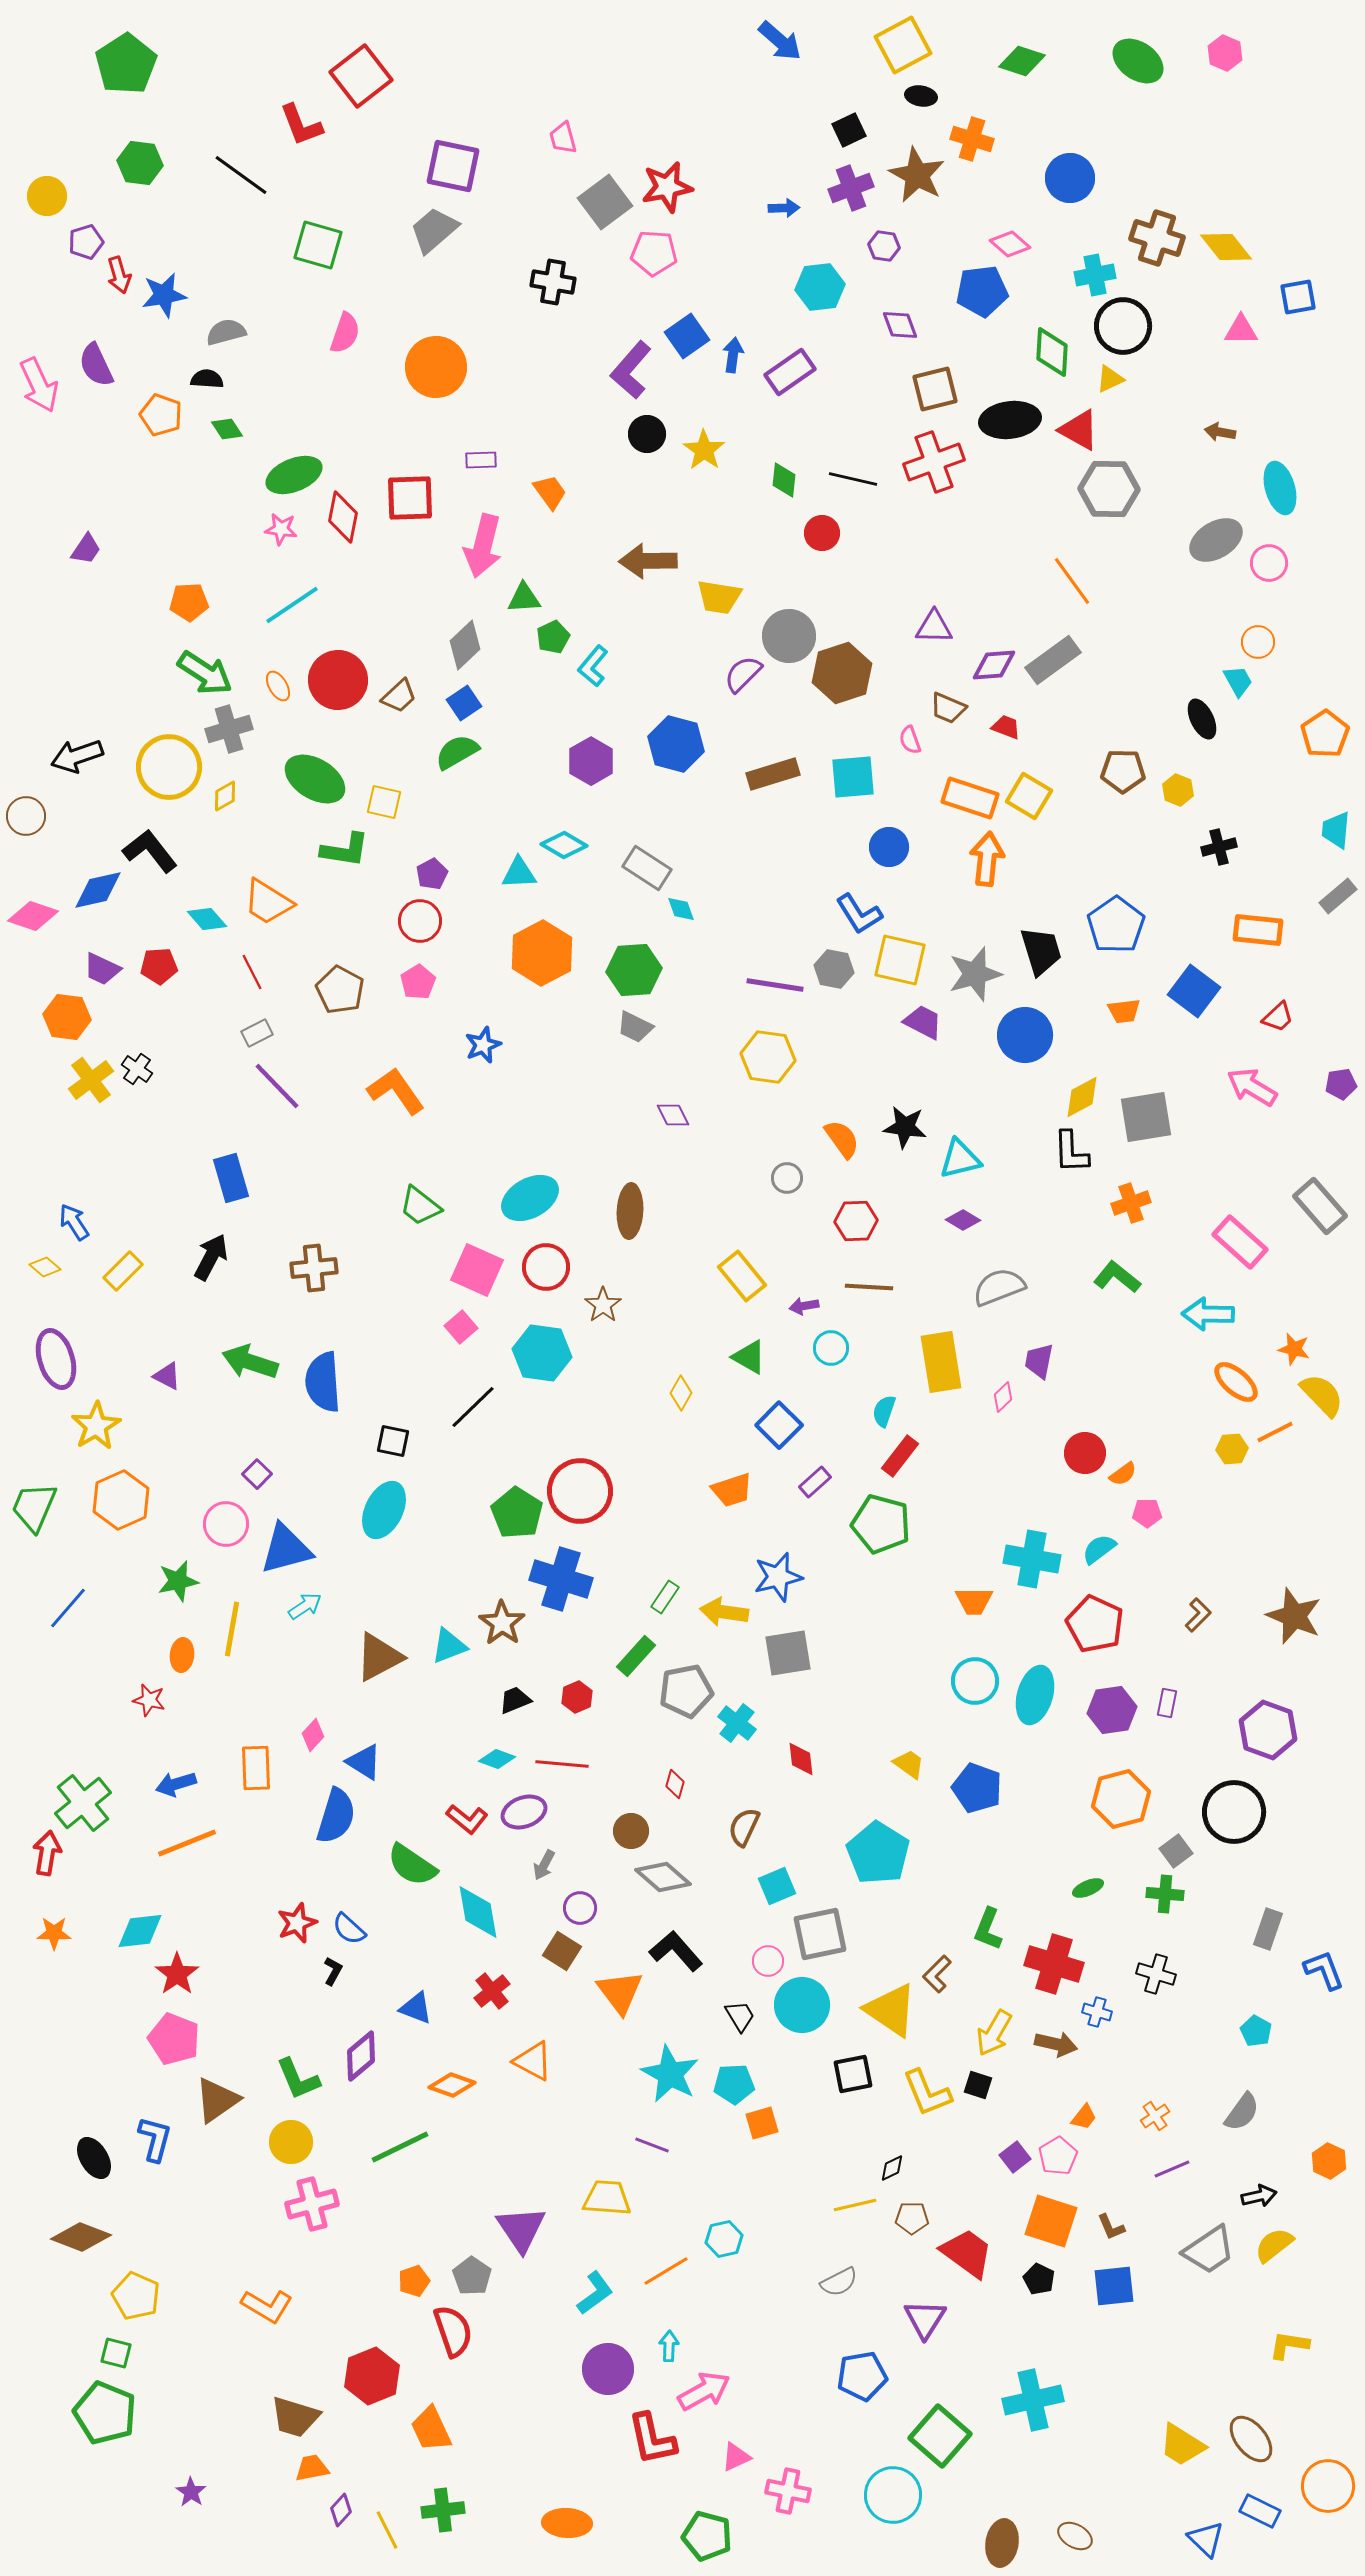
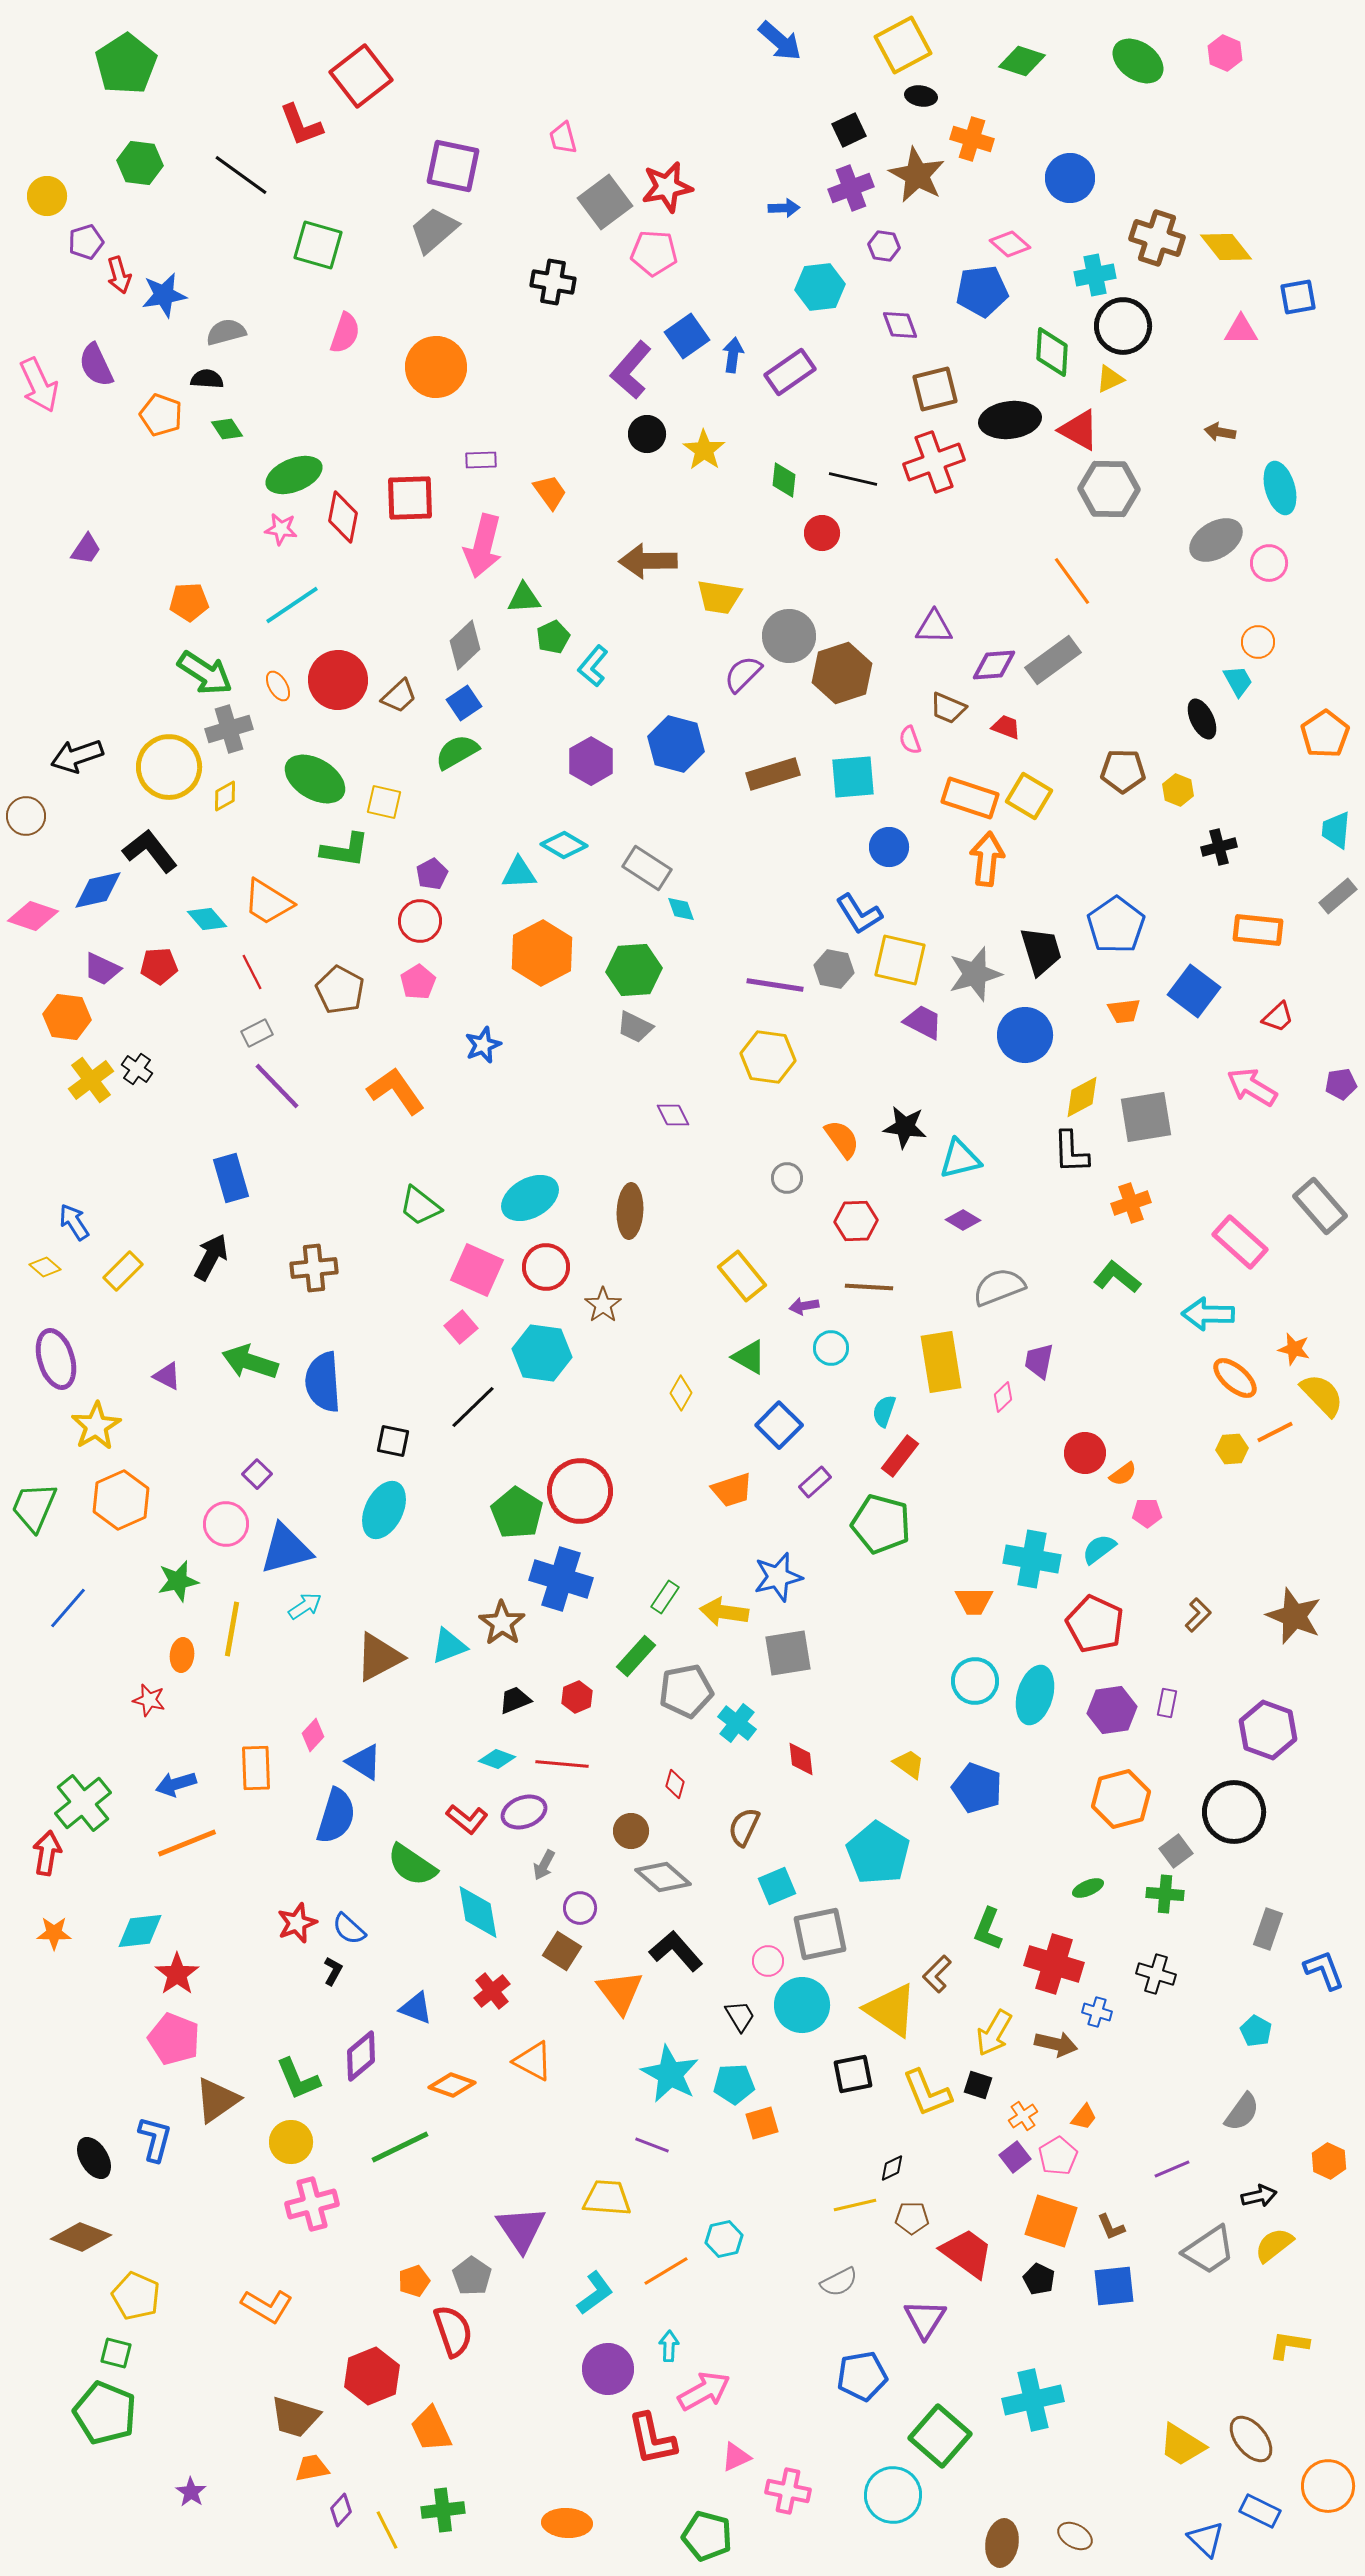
orange ellipse at (1236, 1382): moved 1 px left, 4 px up
orange cross at (1155, 2116): moved 132 px left
